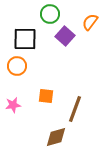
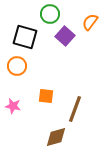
black square: moved 2 px up; rotated 15 degrees clockwise
pink star: moved 1 px down; rotated 21 degrees clockwise
